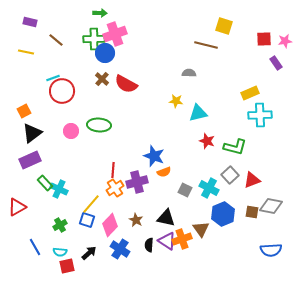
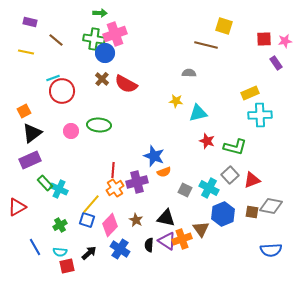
green cross at (94, 39): rotated 10 degrees clockwise
